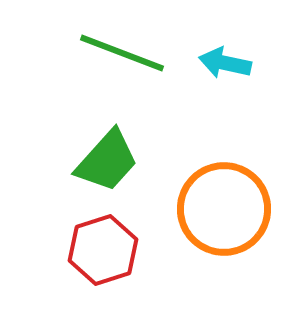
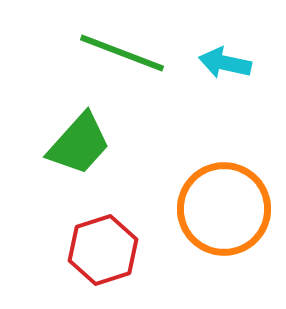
green trapezoid: moved 28 px left, 17 px up
